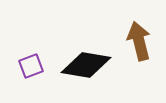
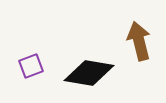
black diamond: moved 3 px right, 8 px down
